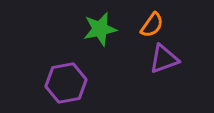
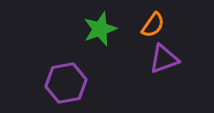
orange semicircle: moved 1 px right
green star: rotated 8 degrees counterclockwise
